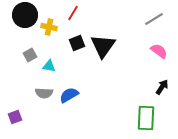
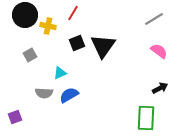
yellow cross: moved 1 px left, 1 px up
cyan triangle: moved 11 px right, 7 px down; rotated 32 degrees counterclockwise
black arrow: moved 2 px left, 1 px down; rotated 28 degrees clockwise
